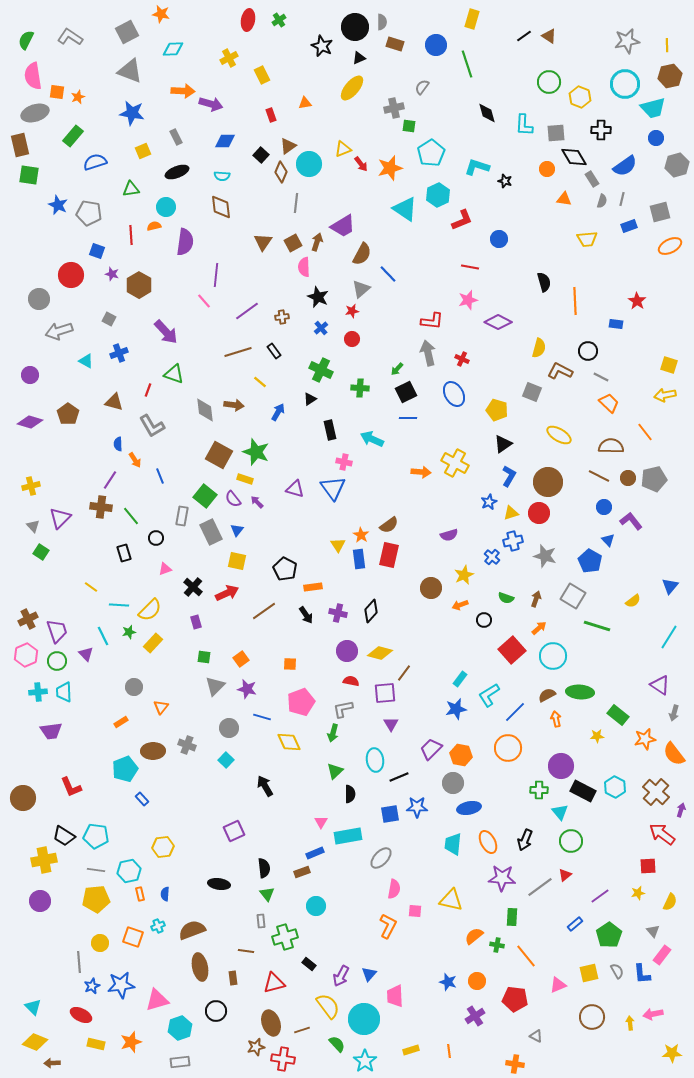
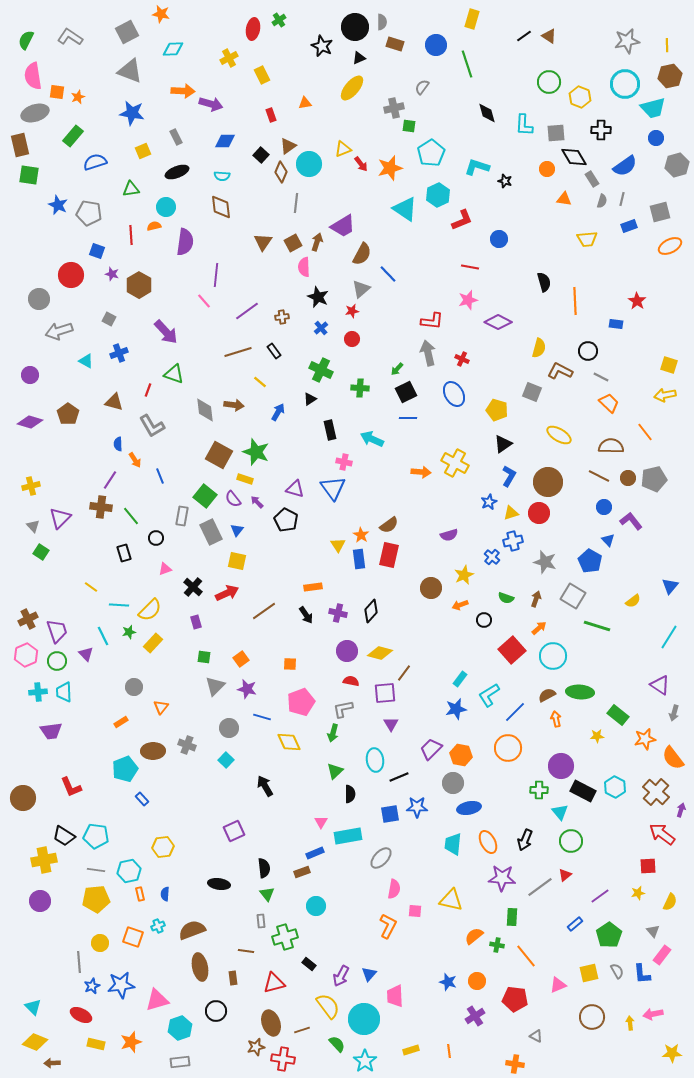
red ellipse at (248, 20): moved 5 px right, 9 px down
gray star at (545, 556): moved 6 px down
black pentagon at (285, 569): moved 1 px right, 49 px up
orange semicircle at (674, 754): moved 1 px left, 4 px down
